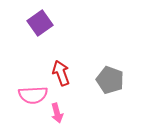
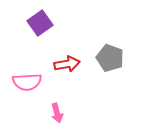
red arrow: moved 6 px right, 9 px up; rotated 100 degrees clockwise
gray pentagon: moved 22 px up
pink semicircle: moved 6 px left, 13 px up
